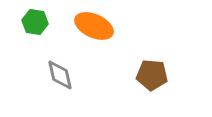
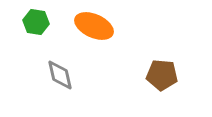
green hexagon: moved 1 px right
brown pentagon: moved 10 px right
